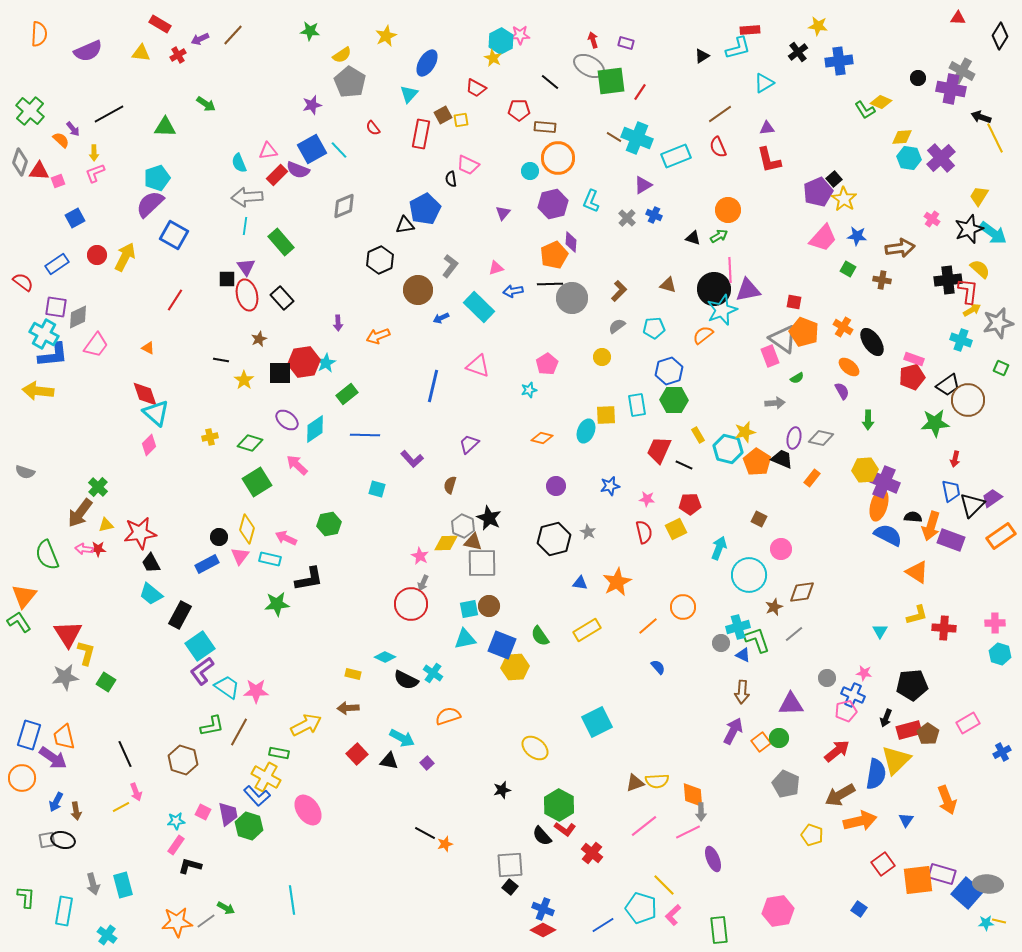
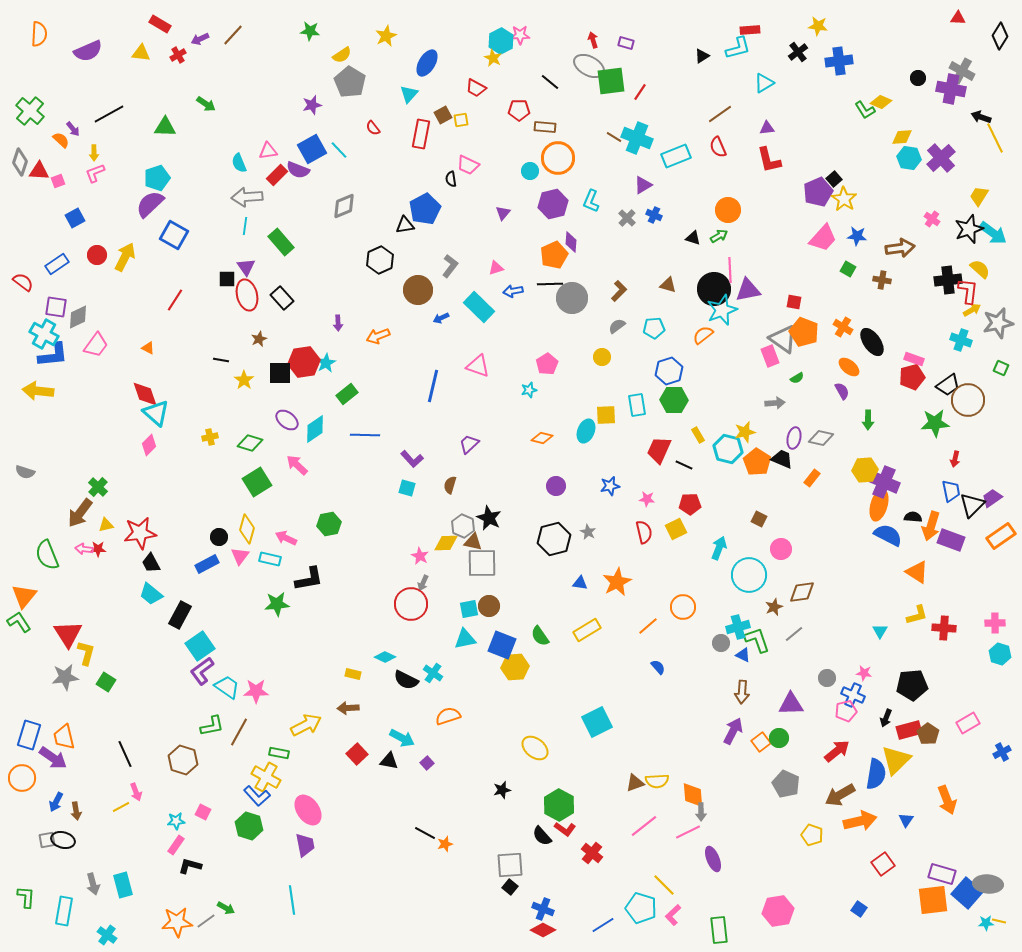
cyan square at (377, 489): moved 30 px right, 1 px up
purple trapezoid at (228, 814): moved 77 px right, 31 px down
orange square at (918, 880): moved 15 px right, 20 px down
